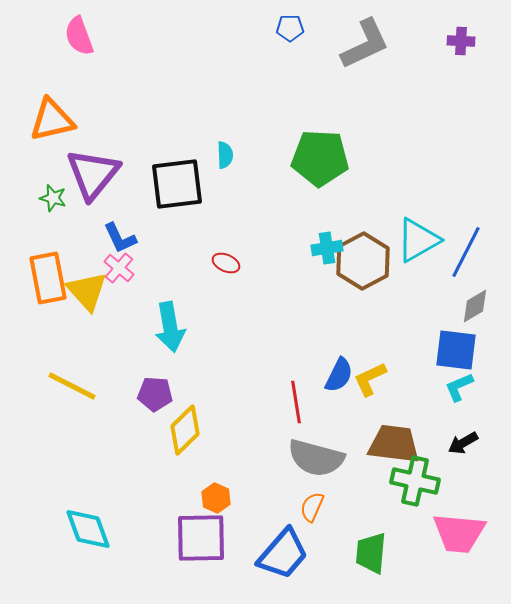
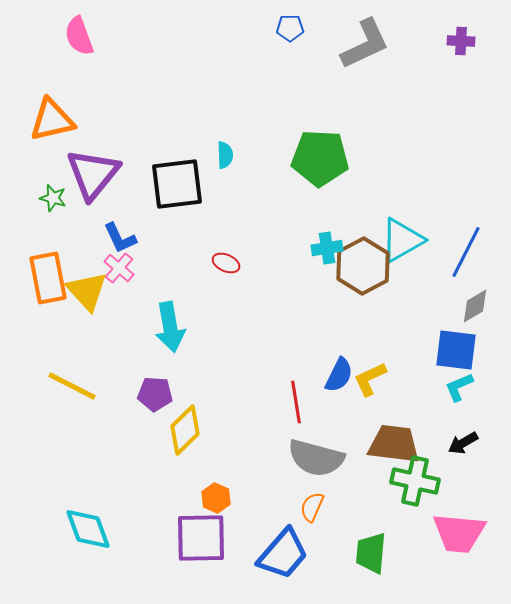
cyan triangle: moved 16 px left
brown hexagon: moved 5 px down
